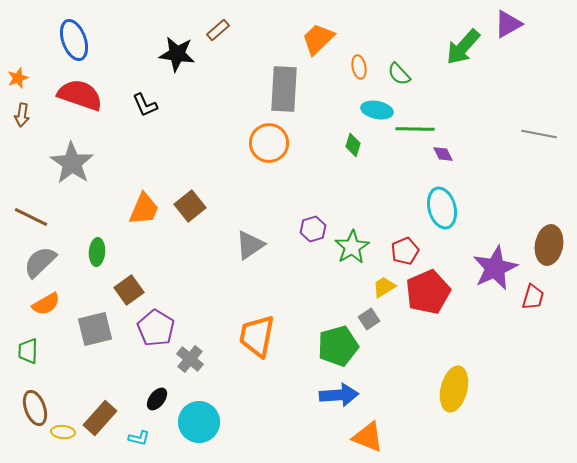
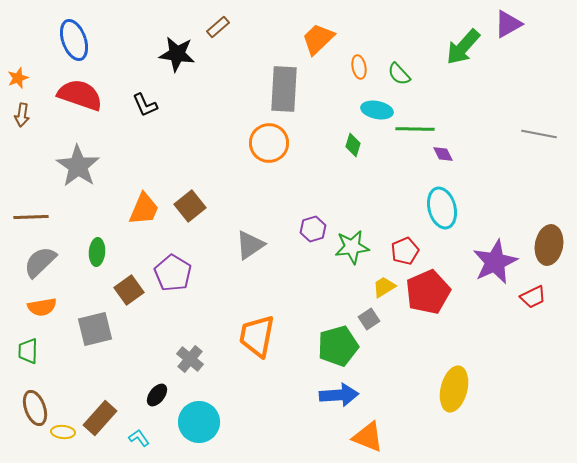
brown rectangle at (218, 30): moved 3 px up
gray star at (72, 163): moved 6 px right, 3 px down
brown line at (31, 217): rotated 28 degrees counterclockwise
green star at (352, 247): rotated 24 degrees clockwise
purple star at (495, 268): moved 6 px up
red trapezoid at (533, 297): rotated 48 degrees clockwise
orange semicircle at (46, 304): moved 4 px left, 3 px down; rotated 20 degrees clockwise
purple pentagon at (156, 328): moved 17 px right, 55 px up
black ellipse at (157, 399): moved 4 px up
cyan L-shape at (139, 438): rotated 140 degrees counterclockwise
